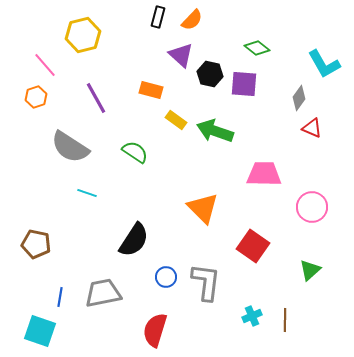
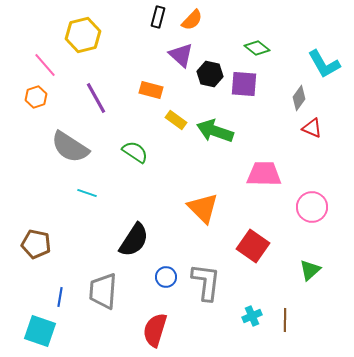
gray trapezoid: moved 2 px up; rotated 75 degrees counterclockwise
